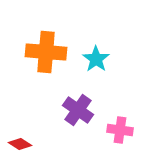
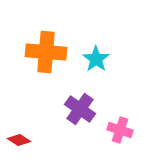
purple cross: moved 2 px right, 1 px up
pink cross: rotated 10 degrees clockwise
red diamond: moved 1 px left, 4 px up
